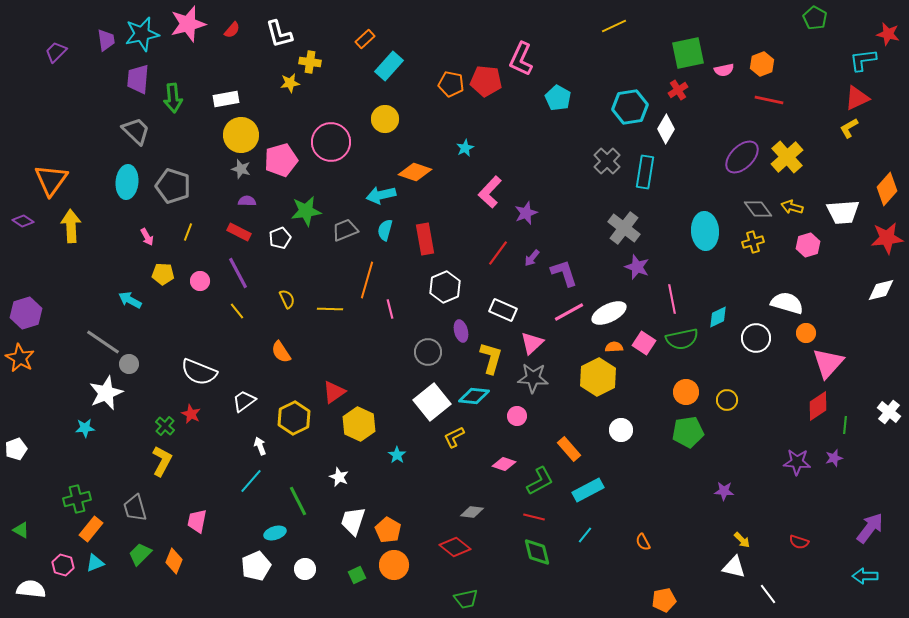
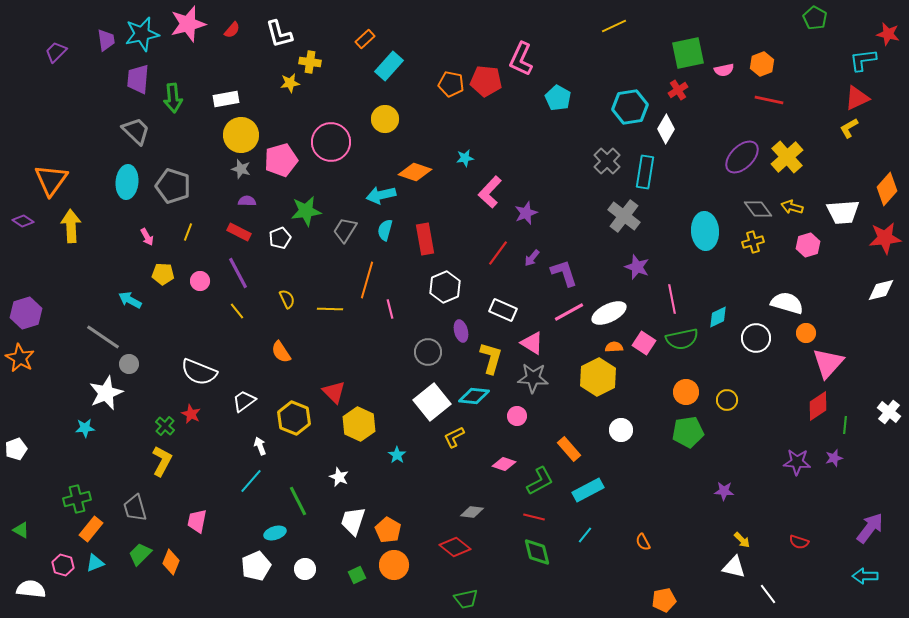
cyan star at (465, 148): moved 10 px down; rotated 18 degrees clockwise
gray cross at (624, 228): moved 12 px up
gray trapezoid at (345, 230): rotated 36 degrees counterclockwise
red star at (887, 238): moved 2 px left
gray line at (103, 342): moved 5 px up
pink triangle at (532, 343): rotated 45 degrees counterclockwise
red triangle at (334, 392): rotated 40 degrees counterclockwise
yellow hexagon at (294, 418): rotated 12 degrees counterclockwise
orange diamond at (174, 561): moved 3 px left, 1 px down
